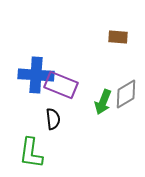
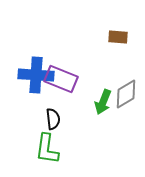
purple rectangle: moved 6 px up
green L-shape: moved 16 px right, 4 px up
